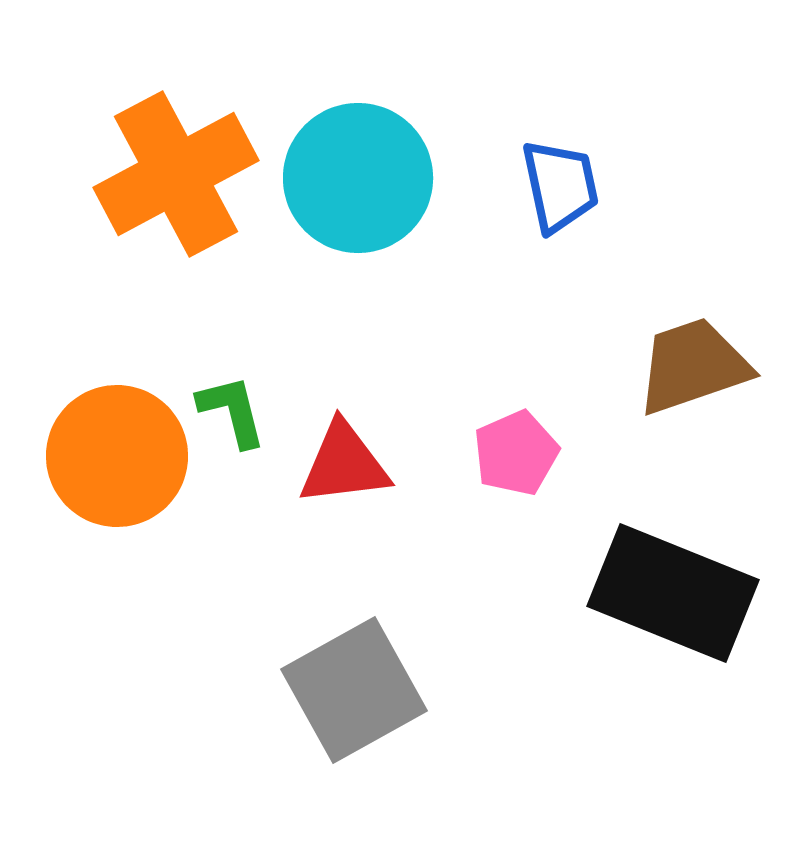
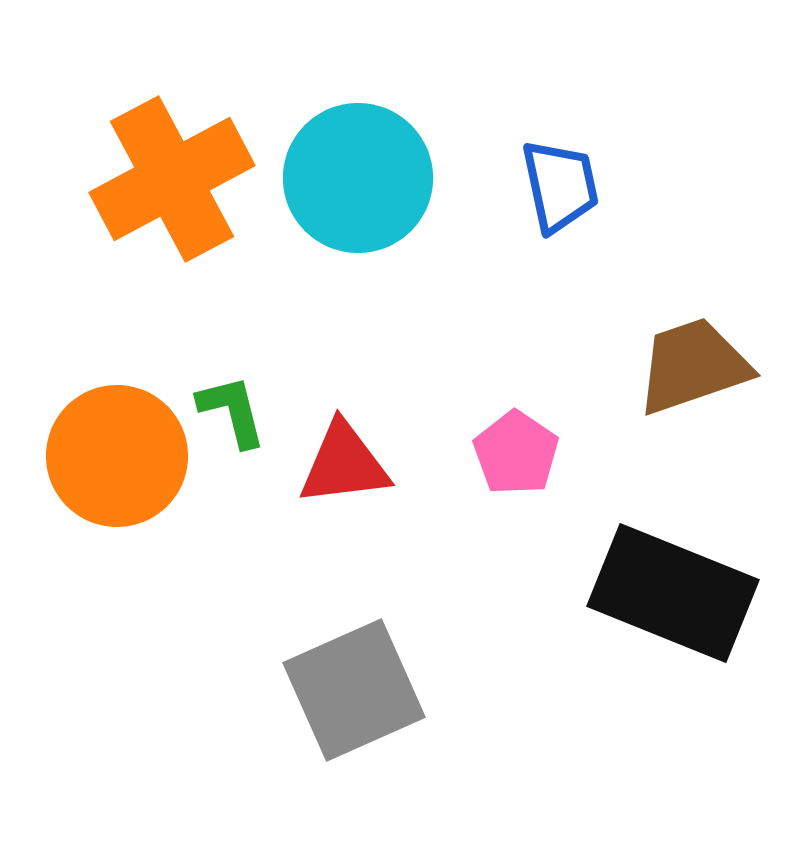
orange cross: moved 4 px left, 5 px down
pink pentagon: rotated 14 degrees counterclockwise
gray square: rotated 5 degrees clockwise
